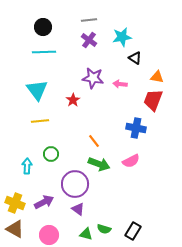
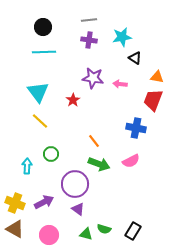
purple cross: rotated 28 degrees counterclockwise
cyan triangle: moved 1 px right, 2 px down
yellow line: rotated 48 degrees clockwise
